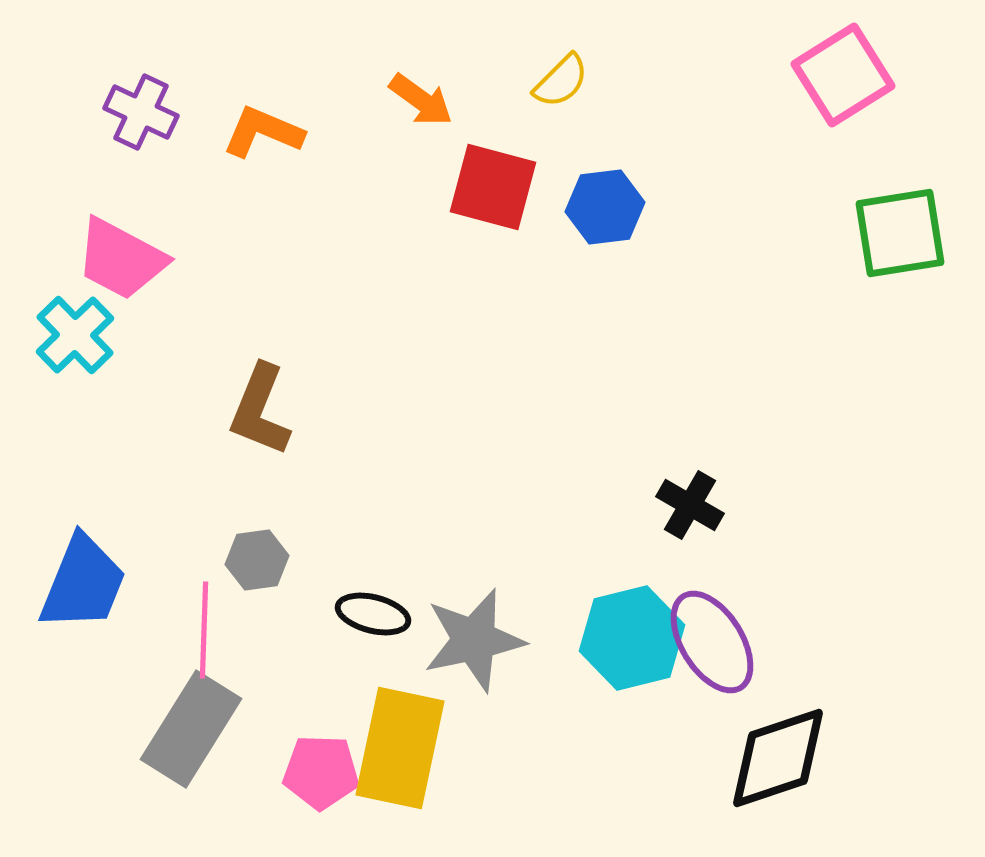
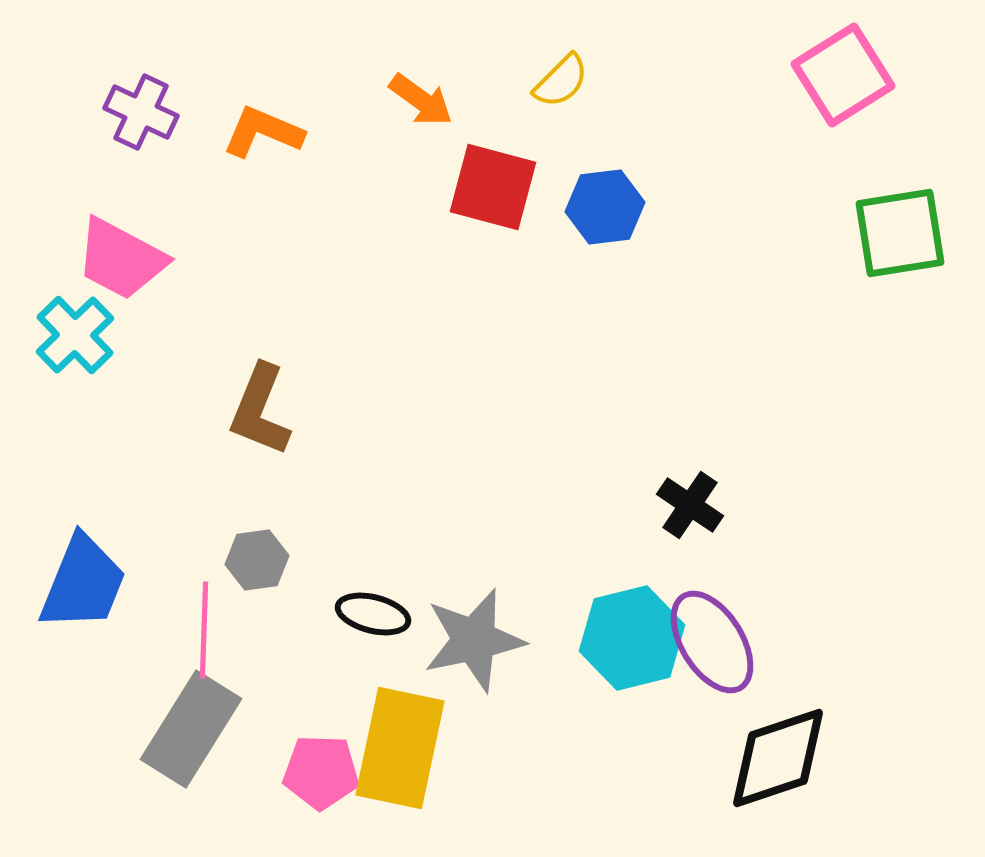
black cross: rotated 4 degrees clockwise
